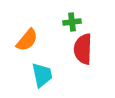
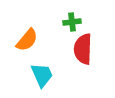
cyan trapezoid: rotated 12 degrees counterclockwise
